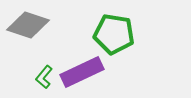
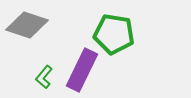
gray diamond: moved 1 px left
purple rectangle: moved 2 px up; rotated 39 degrees counterclockwise
